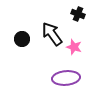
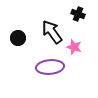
black arrow: moved 2 px up
black circle: moved 4 px left, 1 px up
purple ellipse: moved 16 px left, 11 px up
